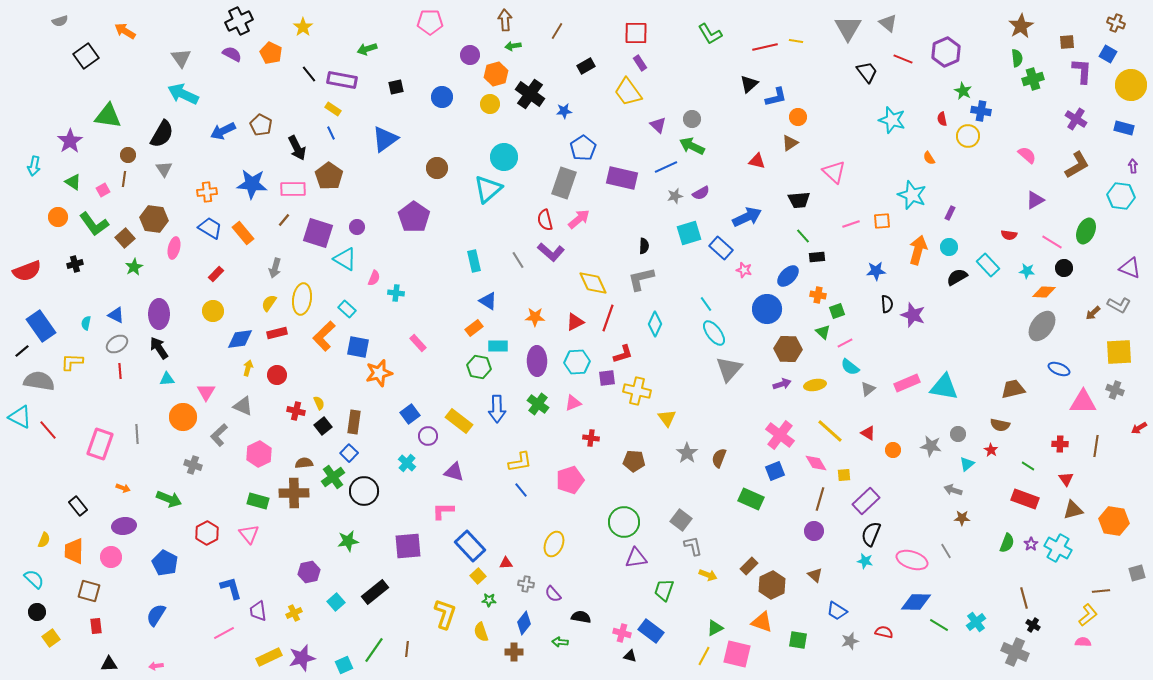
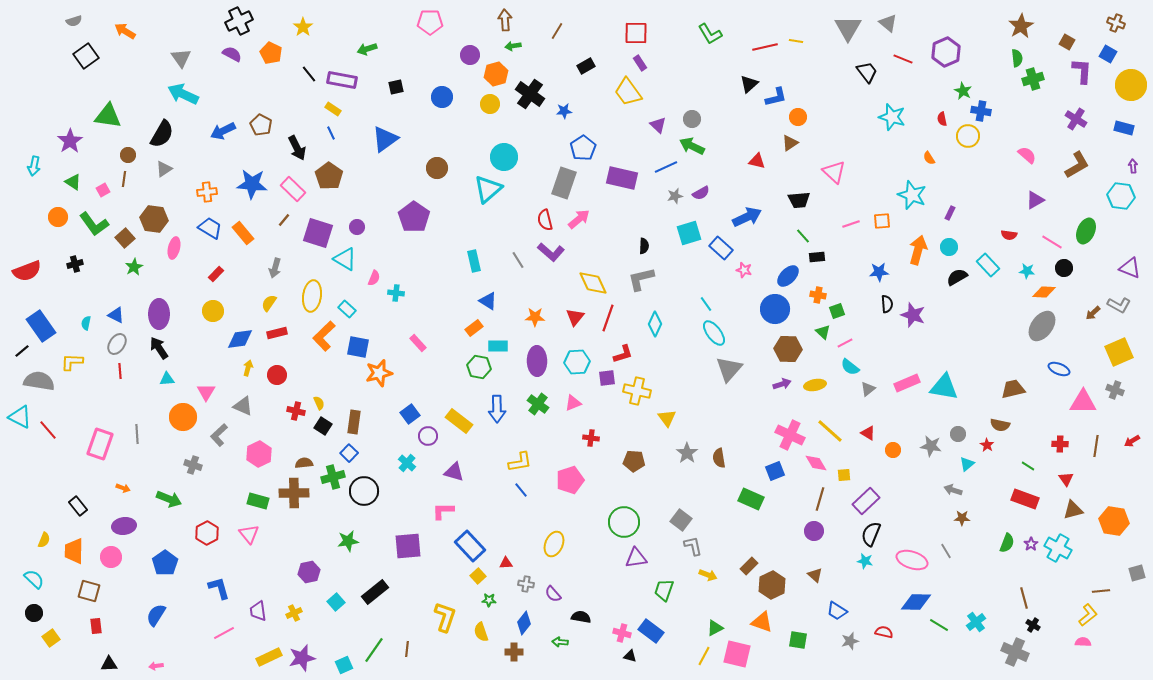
gray semicircle at (60, 21): moved 14 px right
brown square at (1067, 42): rotated 35 degrees clockwise
cyan star at (892, 120): moved 3 px up
gray triangle at (164, 169): rotated 30 degrees clockwise
pink rectangle at (293, 189): rotated 45 degrees clockwise
blue star at (876, 271): moved 3 px right, 1 px down
yellow ellipse at (302, 299): moved 10 px right, 3 px up
blue circle at (767, 309): moved 8 px right
red triangle at (575, 322): moved 5 px up; rotated 24 degrees counterclockwise
gray ellipse at (117, 344): rotated 25 degrees counterclockwise
yellow square at (1119, 352): rotated 20 degrees counterclockwise
black square at (323, 426): rotated 18 degrees counterclockwise
red arrow at (1139, 428): moved 7 px left, 13 px down
pink cross at (780, 435): moved 10 px right; rotated 12 degrees counterclockwise
red star at (991, 450): moved 4 px left, 5 px up
brown semicircle at (719, 458): rotated 30 degrees counterclockwise
green cross at (333, 477): rotated 20 degrees clockwise
blue pentagon at (165, 563): rotated 10 degrees clockwise
blue L-shape at (231, 588): moved 12 px left
black circle at (37, 612): moved 3 px left, 1 px down
yellow L-shape at (445, 614): moved 3 px down
